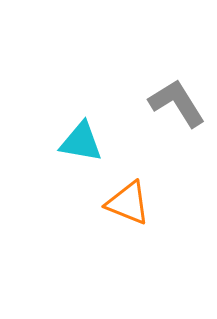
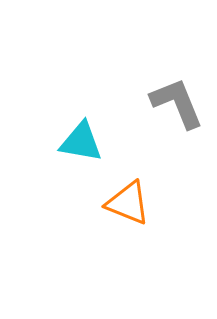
gray L-shape: rotated 10 degrees clockwise
